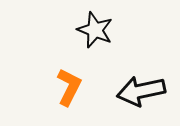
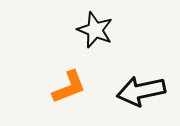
orange L-shape: rotated 42 degrees clockwise
